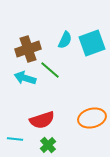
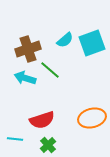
cyan semicircle: rotated 24 degrees clockwise
